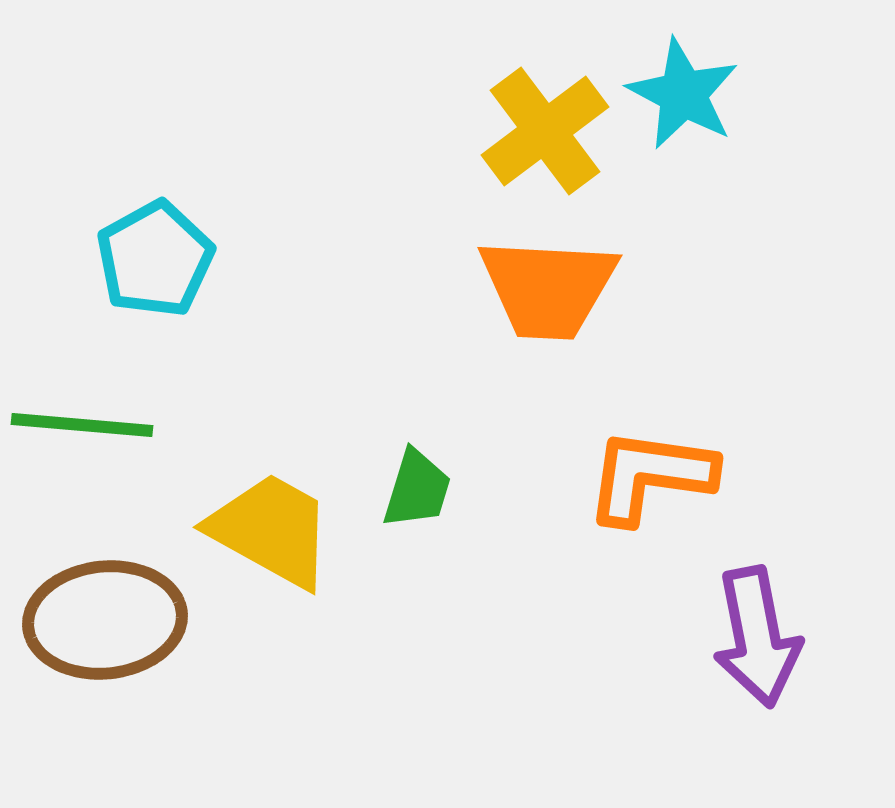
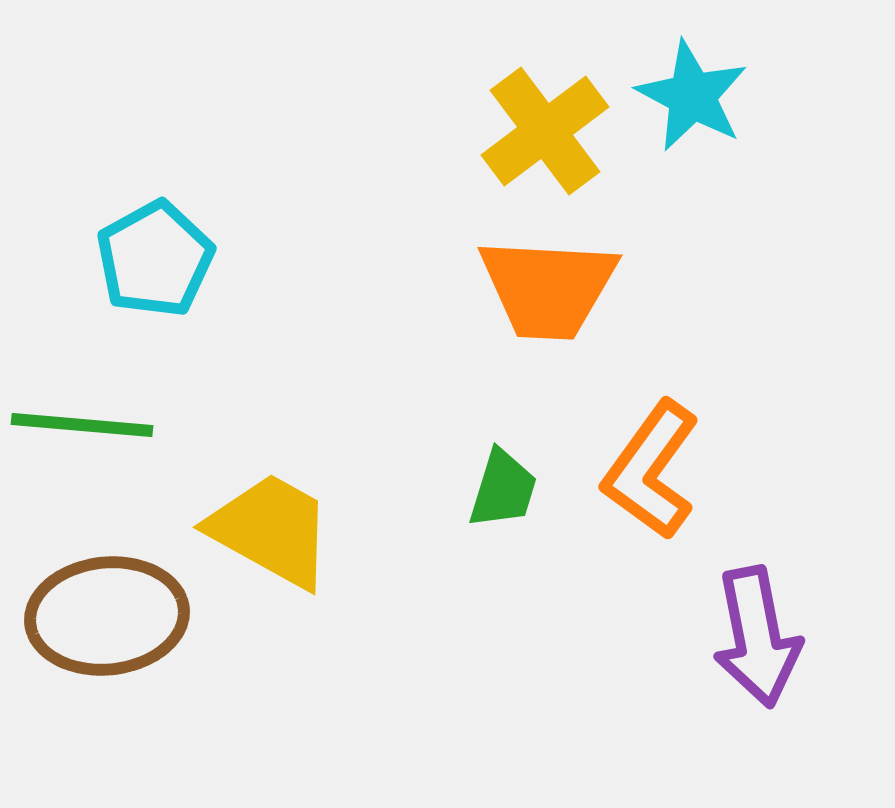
cyan star: moved 9 px right, 2 px down
orange L-shape: moved 1 px right, 6 px up; rotated 62 degrees counterclockwise
green trapezoid: moved 86 px right
brown ellipse: moved 2 px right, 4 px up
